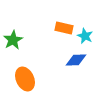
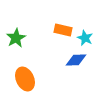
orange rectangle: moved 1 px left, 2 px down
cyan star: moved 2 px down
green star: moved 3 px right, 2 px up
